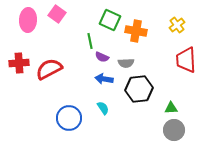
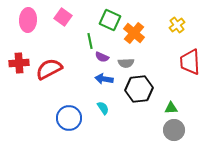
pink square: moved 6 px right, 3 px down
orange cross: moved 2 px left, 2 px down; rotated 30 degrees clockwise
red trapezoid: moved 4 px right, 2 px down
